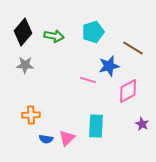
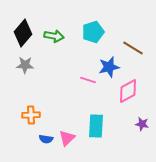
black diamond: moved 1 px down
blue star: moved 1 px down
purple star: rotated 16 degrees counterclockwise
